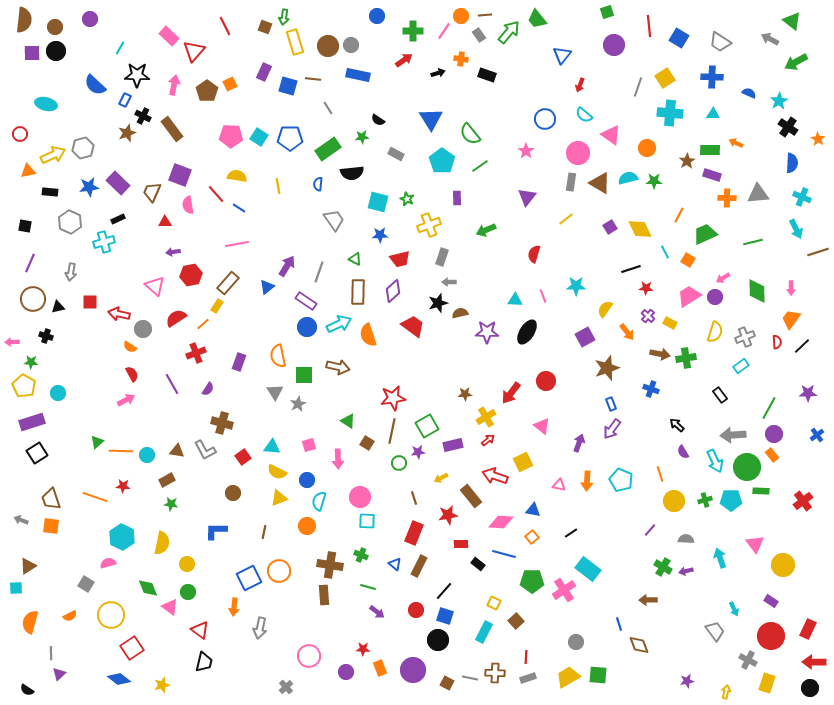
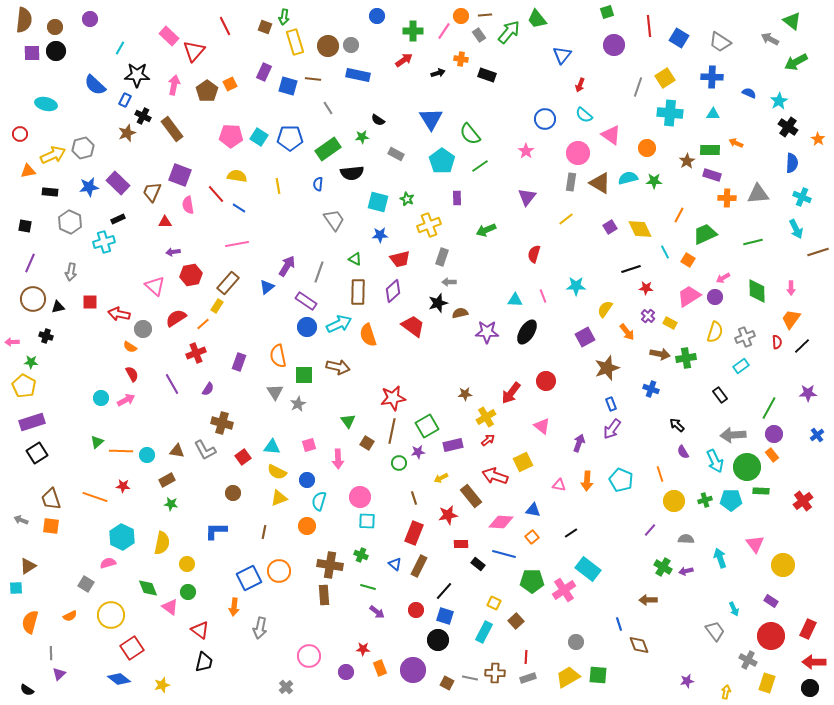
cyan circle at (58, 393): moved 43 px right, 5 px down
green triangle at (348, 421): rotated 21 degrees clockwise
